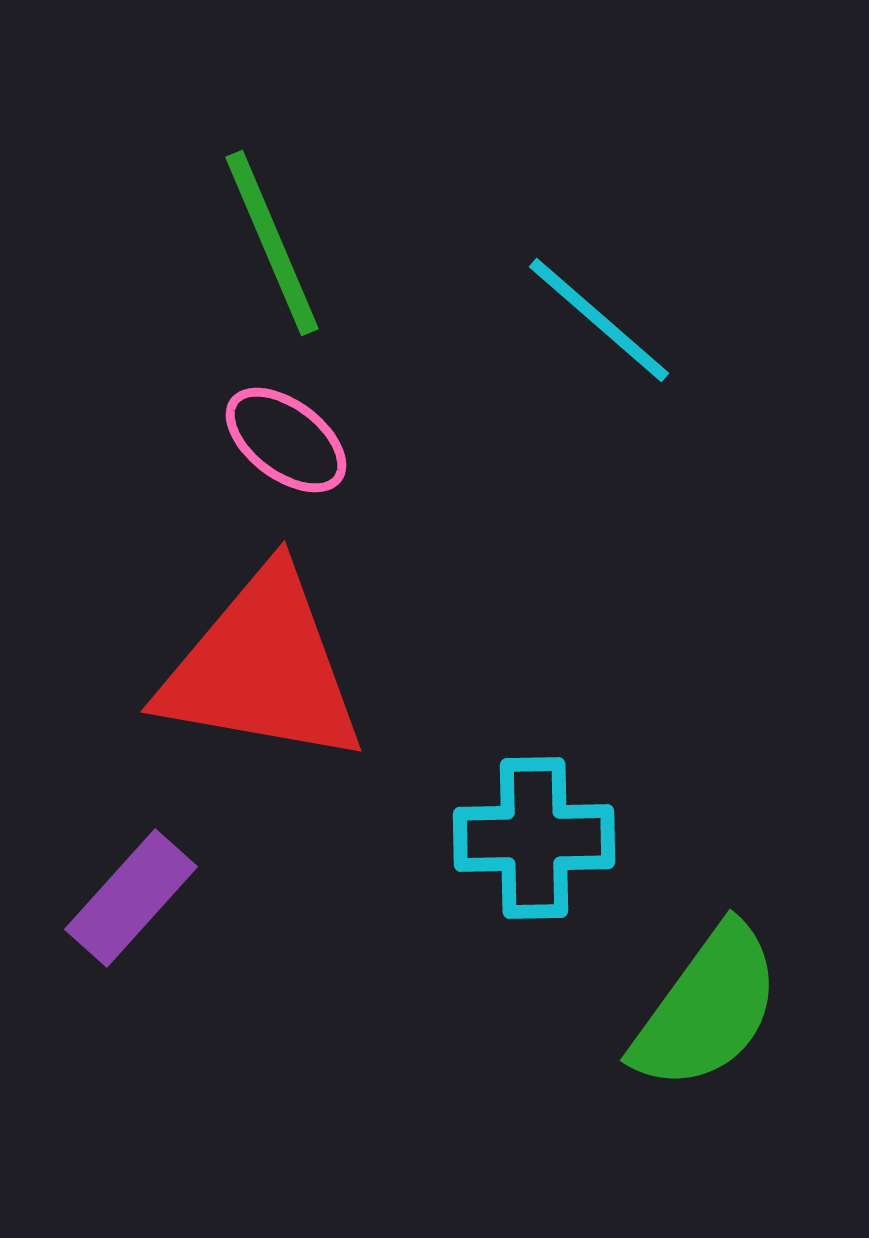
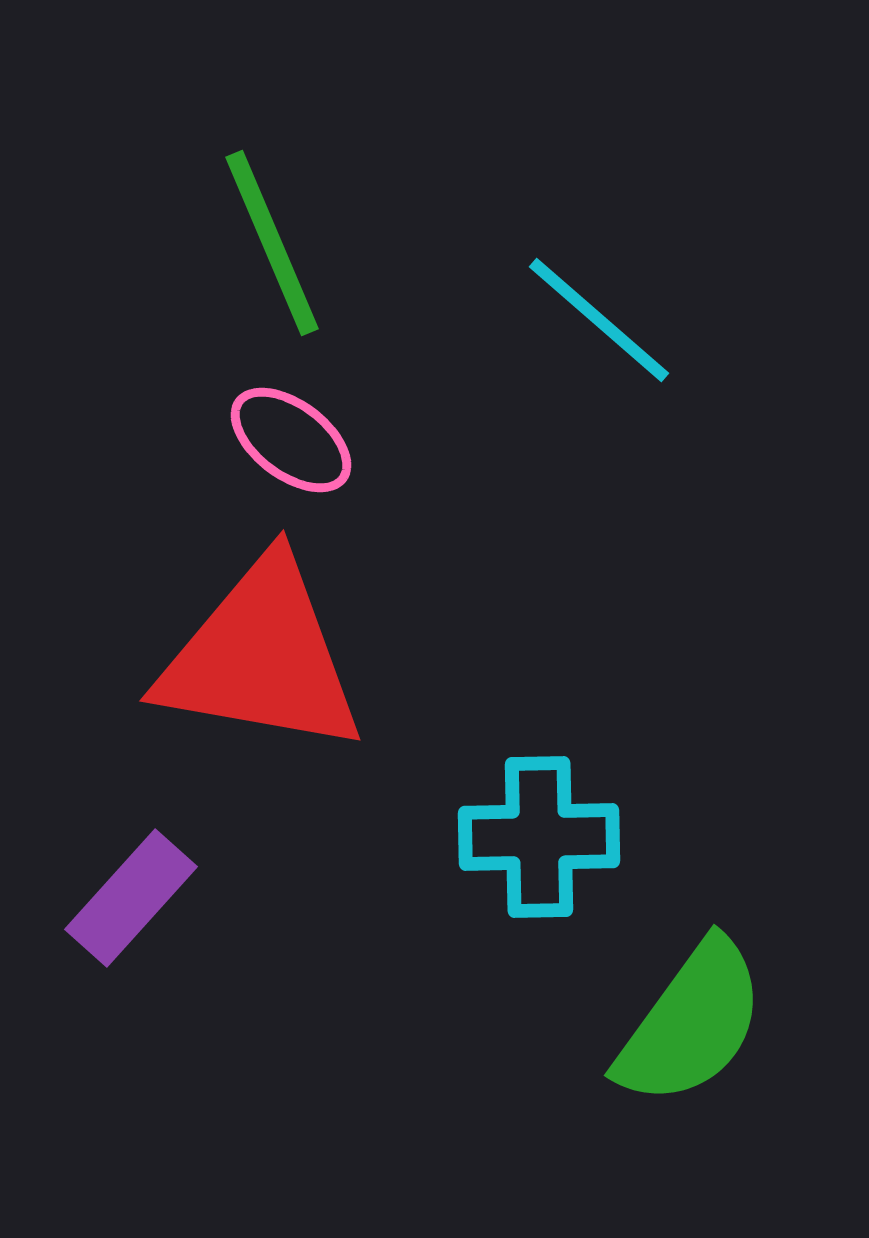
pink ellipse: moved 5 px right
red triangle: moved 1 px left, 11 px up
cyan cross: moved 5 px right, 1 px up
green semicircle: moved 16 px left, 15 px down
